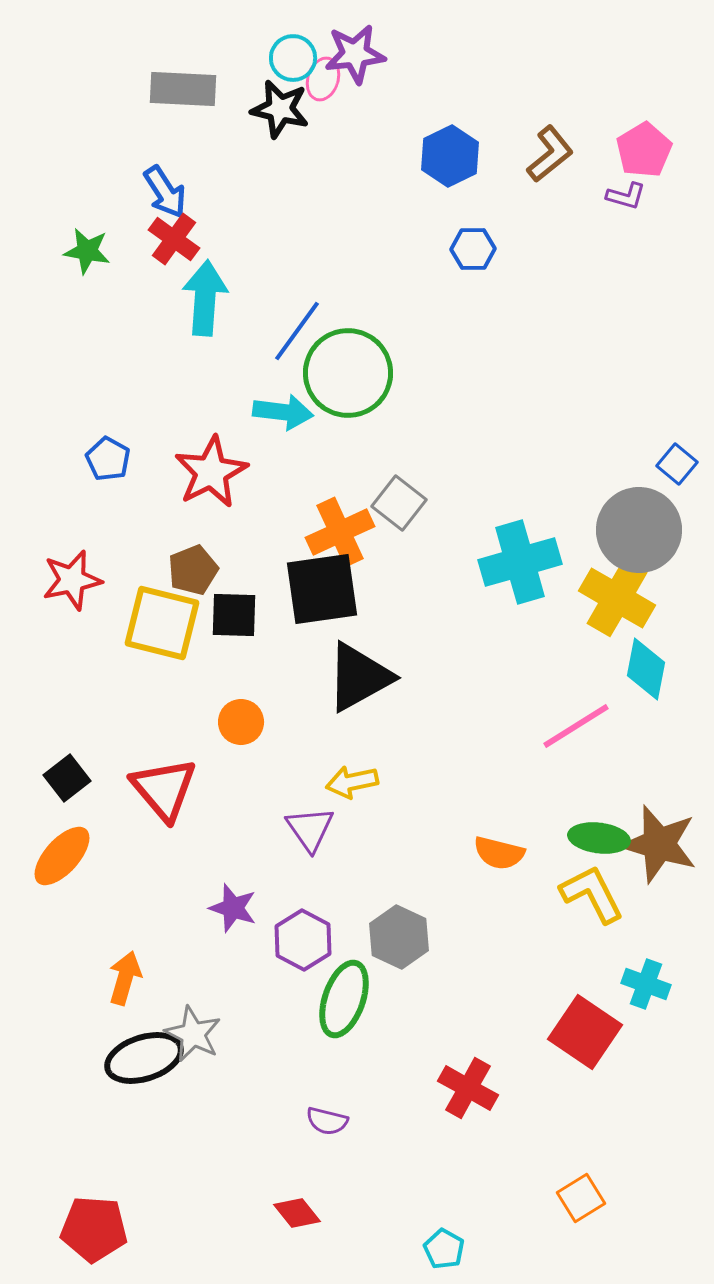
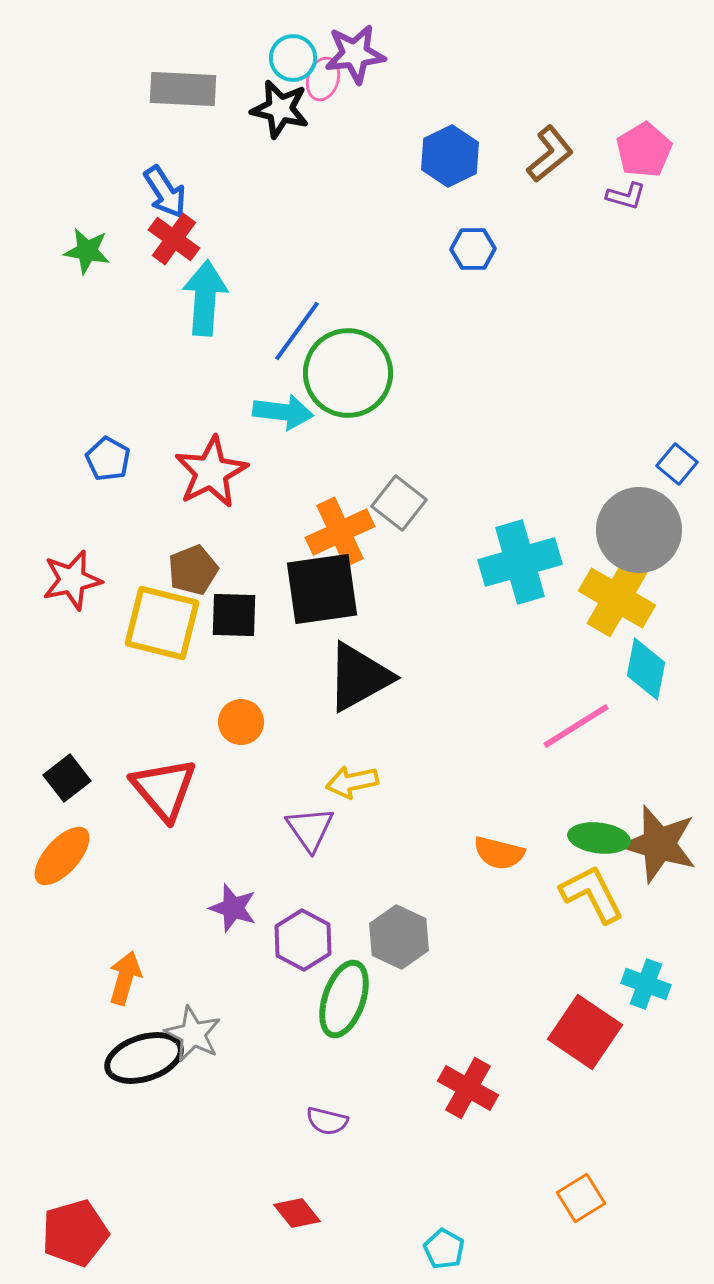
red pentagon at (94, 1229): moved 19 px left, 4 px down; rotated 20 degrees counterclockwise
